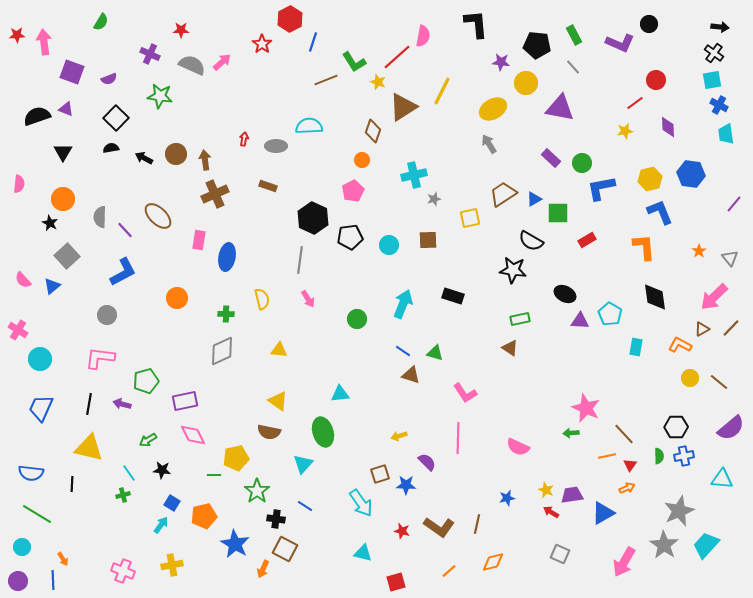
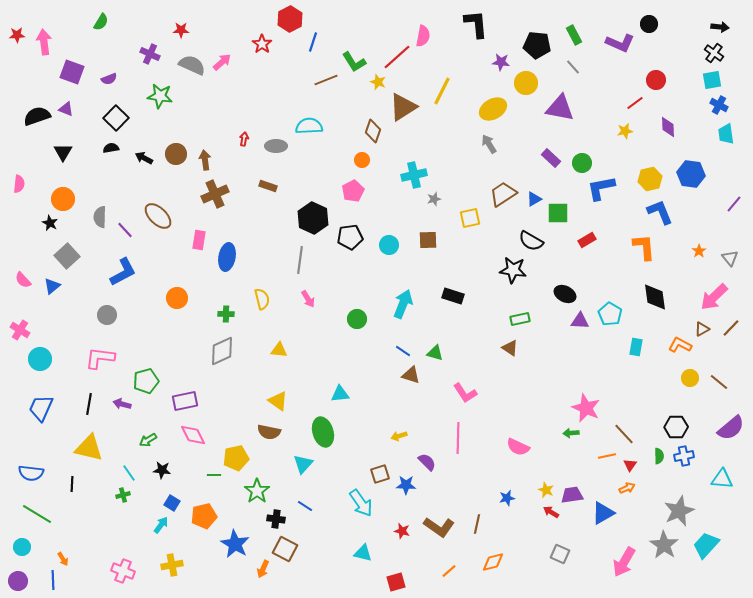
pink cross at (18, 330): moved 2 px right
